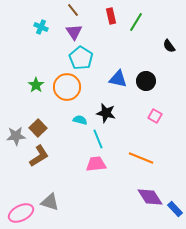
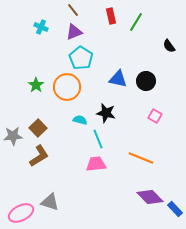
purple triangle: rotated 42 degrees clockwise
gray star: moved 3 px left
purple diamond: rotated 12 degrees counterclockwise
